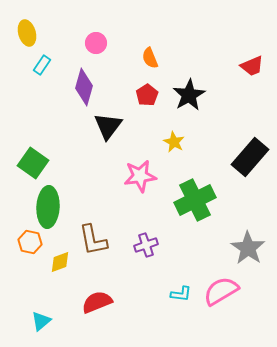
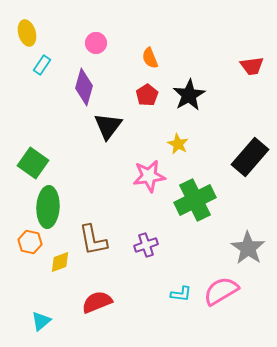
red trapezoid: rotated 15 degrees clockwise
yellow star: moved 4 px right, 2 px down
pink star: moved 9 px right
